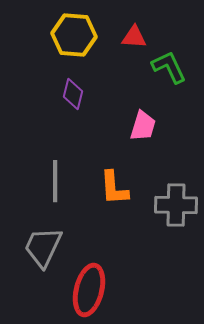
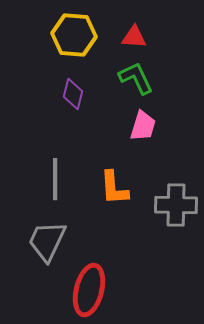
green L-shape: moved 33 px left, 11 px down
gray line: moved 2 px up
gray trapezoid: moved 4 px right, 6 px up
